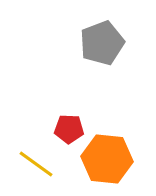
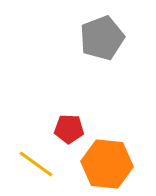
gray pentagon: moved 5 px up
orange hexagon: moved 5 px down
